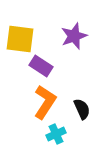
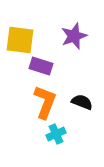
yellow square: moved 1 px down
purple rectangle: rotated 15 degrees counterclockwise
orange L-shape: rotated 12 degrees counterclockwise
black semicircle: moved 7 px up; rotated 45 degrees counterclockwise
